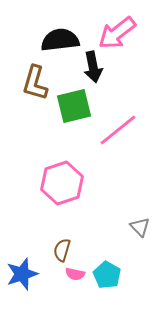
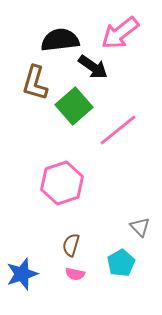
pink arrow: moved 3 px right
black arrow: rotated 44 degrees counterclockwise
green square: rotated 27 degrees counterclockwise
brown semicircle: moved 9 px right, 5 px up
cyan pentagon: moved 14 px right, 12 px up; rotated 12 degrees clockwise
